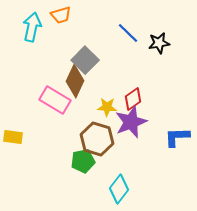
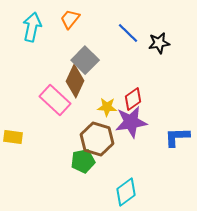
orange trapezoid: moved 9 px right, 4 px down; rotated 145 degrees clockwise
pink rectangle: rotated 12 degrees clockwise
purple star: rotated 12 degrees clockwise
cyan diamond: moved 7 px right, 3 px down; rotated 16 degrees clockwise
